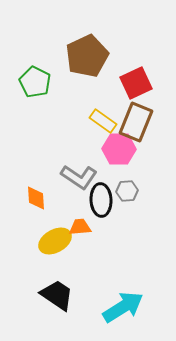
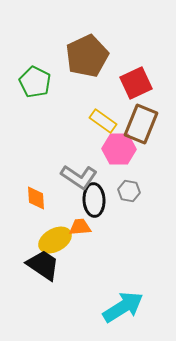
brown rectangle: moved 5 px right, 2 px down
gray hexagon: moved 2 px right; rotated 15 degrees clockwise
black ellipse: moved 7 px left
yellow ellipse: moved 1 px up
black trapezoid: moved 14 px left, 30 px up
